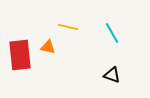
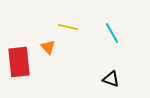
orange triangle: rotated 35 degrees clockwise
red rectangle: moved 1 px left, 7 px down
black triangle: moved 1 px left, 4 px down
